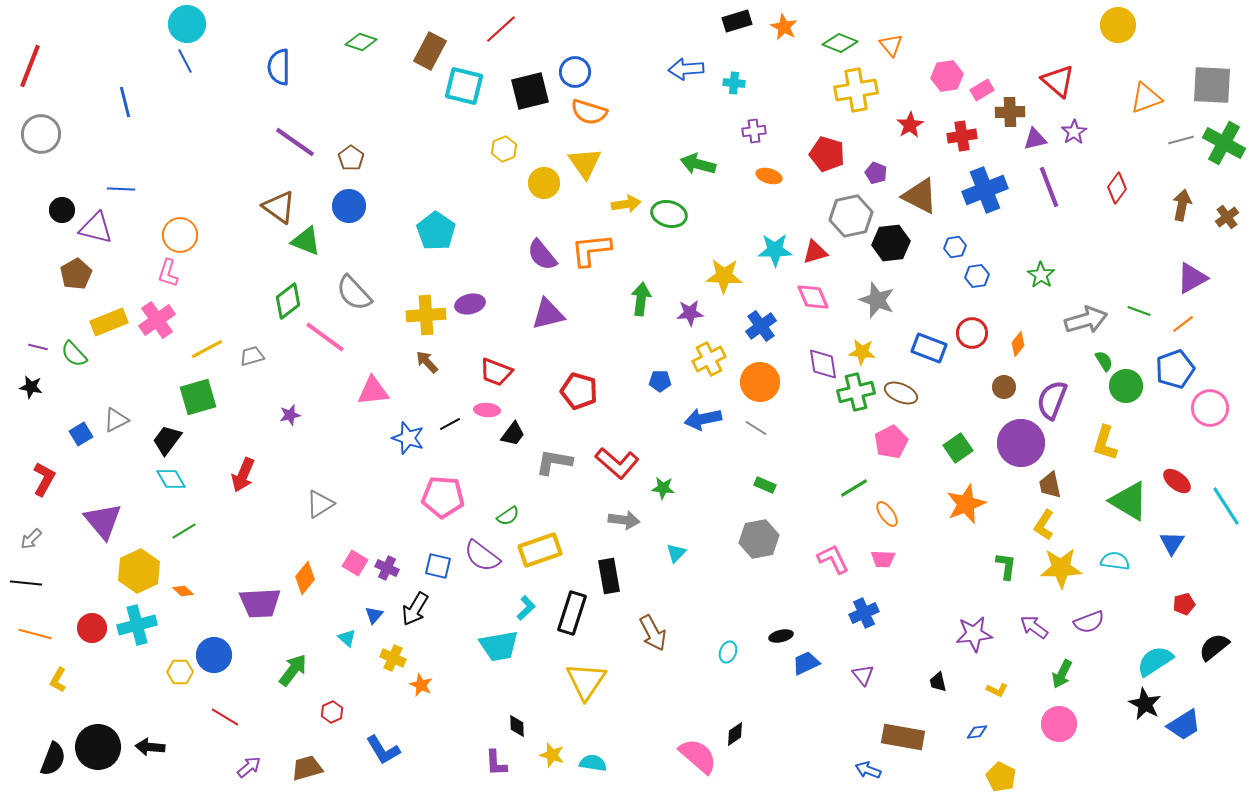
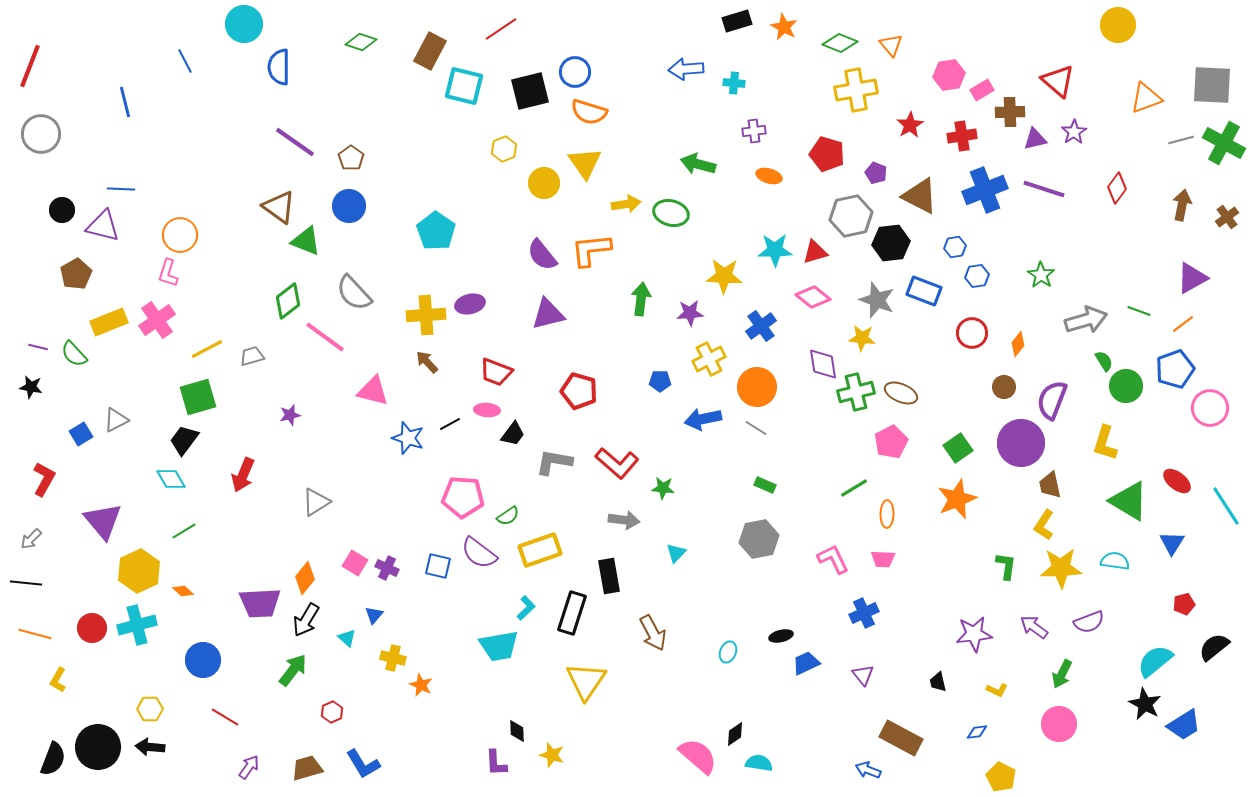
cyan circle at (187, 24): moved 57 px right
red line at (501, 29): rotated 8 degrees clockwise
pink hexagon at (947, 76): moved 2 px right, 1 px up
purple line at (1049, 187): moved 5 px left, 2 px down; rotated 51 degrees counterclockwise
green ellipse at (669, 214): moved 2 px right, 1 px up
purple triangle at (96, 228): moved 7 px right, 2 px up
pink diamond at (813, 297): rotated 28 degrees counterclockwise
blue rectangle at (929, 348): moved 5 px left, 57 px up
yellow star at (862, 352): moved 14 px up
orange circle at (760, 382): moved 3 px left, 5 px down
pink triangle at (373, 391): rotated 20 degrees clockwise
black trapezoid at (167, 440): moved 17 px right
pink pentagon at (443, 497): moved 20 px right
gray triangle at (320, 504): moved 4 px left, 2 px up
orange star at (966, 504): moved 9 px left, 5 px up
orange ellipse at (887, 514): rotated 36 degrees clockwise
purple semicircle at (482, 556): moved 3 px left, 3 px up
black arrow at (415, 609): moved 109 px left, 11 px down
blue circle at (214, 655): moved 11 px left, 5 px down
yellow cross at (393, 658): rotated 10 degrees counterclockwise
cyan semicircle at (1155, 661): rotated 6 degrees counterclockwise
yellow hexagon at (180, 672): moved 30 px left, 37 px down
black diamond at (517, 726): moved 5 px down
brown rectangle at (903, 737): moved 2 px left, 1 px down; rotated 18 degrees clockwise
blue L-shape at (383, 750): moved 20 px left, 14 px down
cyan semicircle at (593, 763): moved 166 px right
purple arrow at (249, 767): rotated 15 degrees counterclockwise
